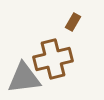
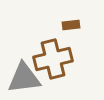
brown rectangle: moved 2 px left, 3 px down; rotated 54 degrees clockwise
